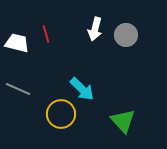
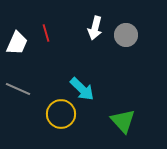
white arrow: moved 1 px up
red line: moved 1 px up
white trapezoid: rotated 100 degrees clockwise
